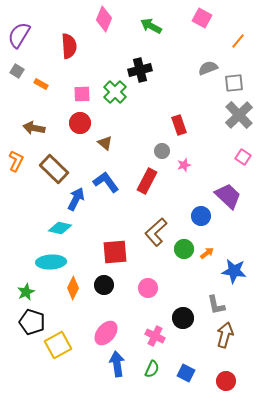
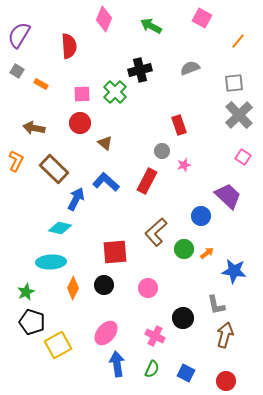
gray semicircle at (208, 68): moved 18 px left
blue L-shape at (106, 182): rotated 12 degrees counterclockwise
